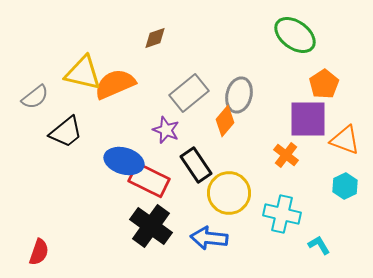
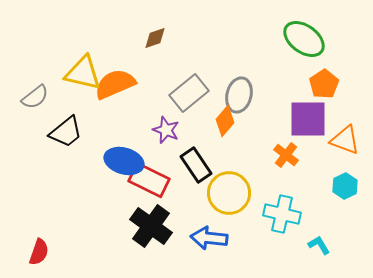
green ellipse: moved 9 px right, 4 px down
